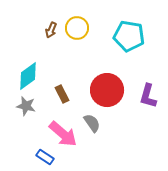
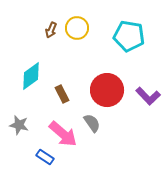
cyan diamond: moved 3 px right
purple L-shape: rotated 60 degrees counterclockwise
gray star: moved 7 px left, 19 px down
